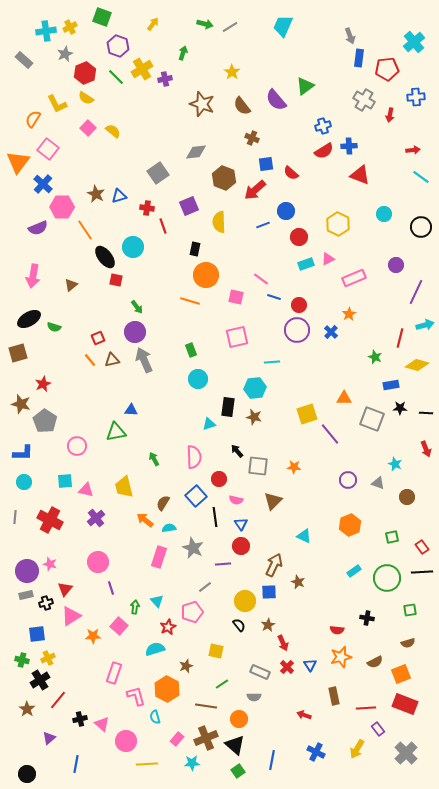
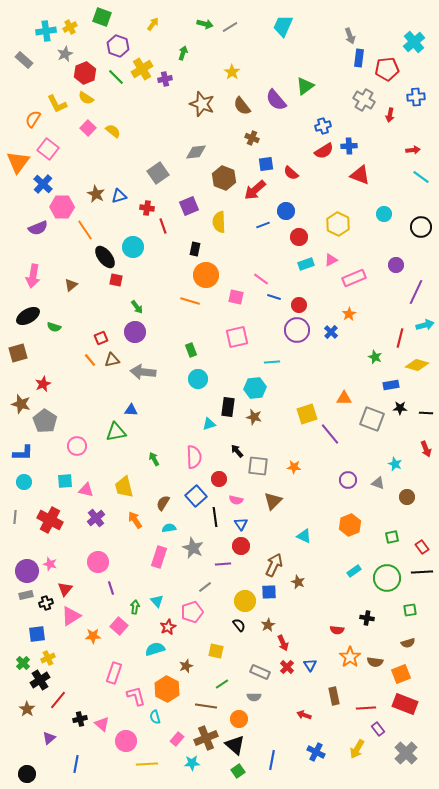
pink triangle at (328, 259): moved 3 px right, 1 px down
black ellipse at (29, 319): moved 1 px left, 3 px up
red square at (98, 338): moved 3 px right
gray arrow at (144, 360): moved 1 px left, 12 px down; rotated 60 degrees counterclockwise
orange arrow at (145, 520): moved 10 px left; rotated 18 degrees clockwise
orange star at (341, 657): moved 9 px right; rotated 20 degrees counterclockwise
green cross at (22, 660): moved 1 px right, 3 px down; rotated 32 degrees clockwise
brown semicircle at (375, 662): rotated 35 degrees clockwise
